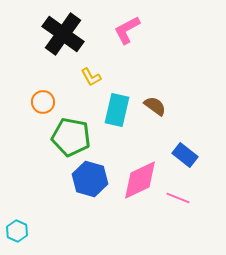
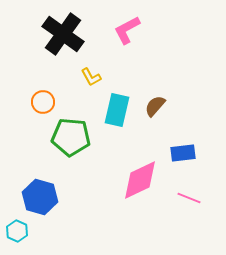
brown semicircle: rotated 85 degrees counterclockwise
green pentagon: rotated 6 degrees counterclockwise
blue rectangle: moved 2 px left, 2 px up; rotated 45 degrees counterclockwise
blue hexagon: moved 50 px left, 18 px down
pink line: moved 11 px right
